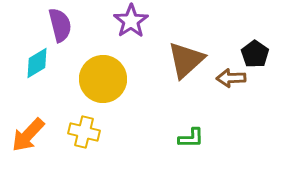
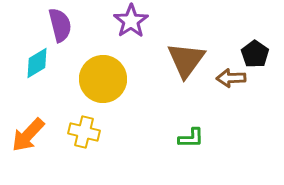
brown triangle: rotated 12 degrees counterclockwise
